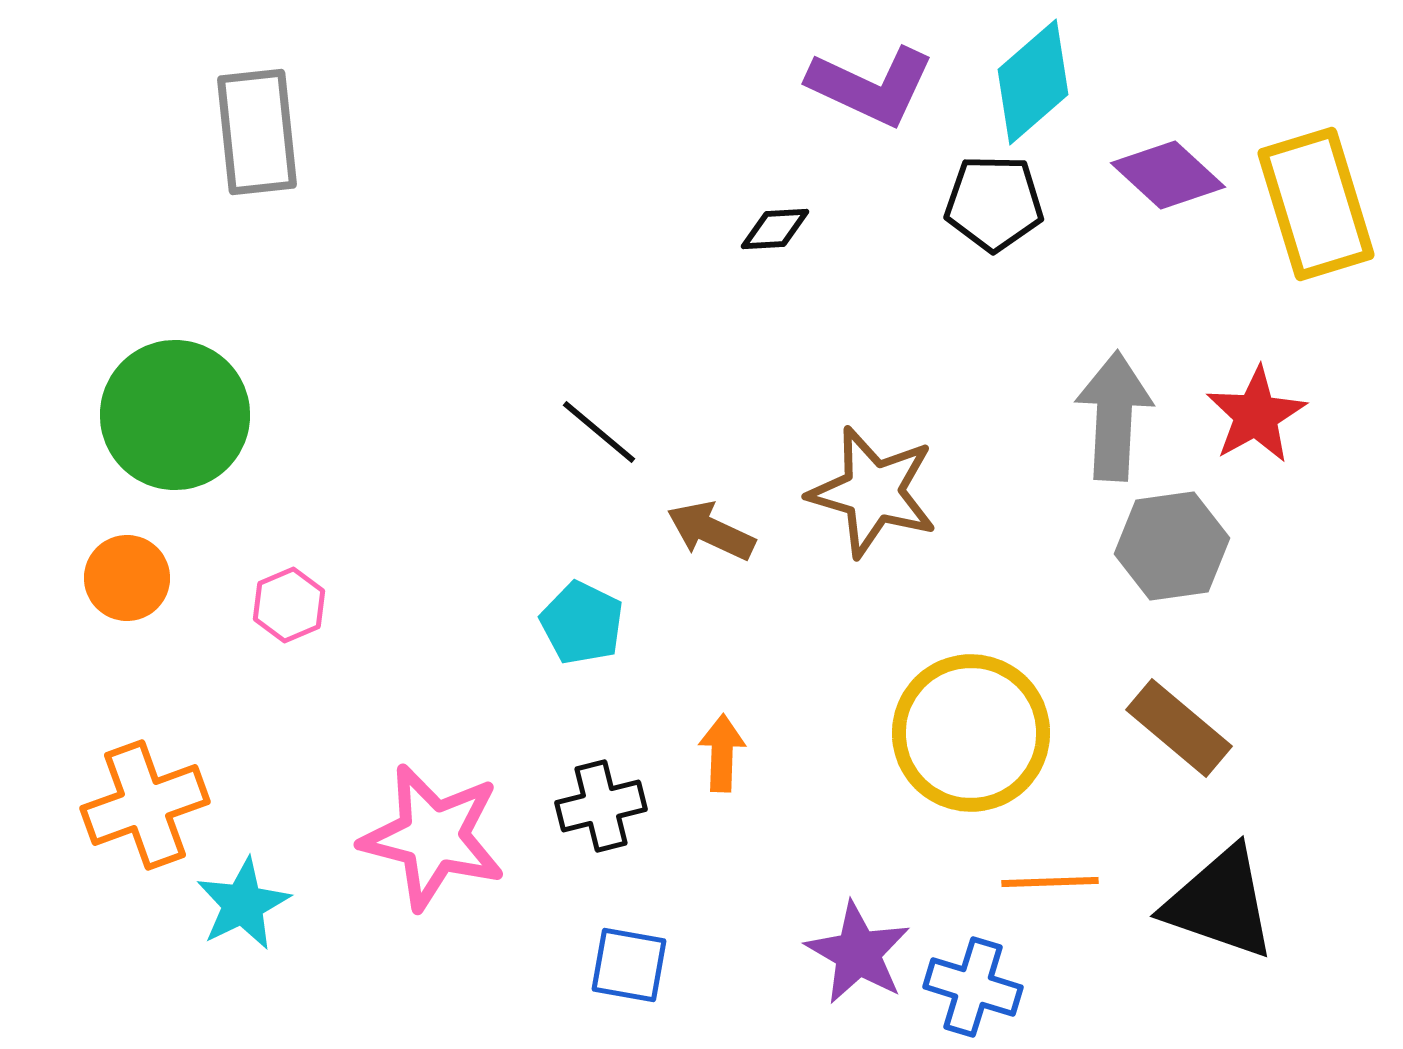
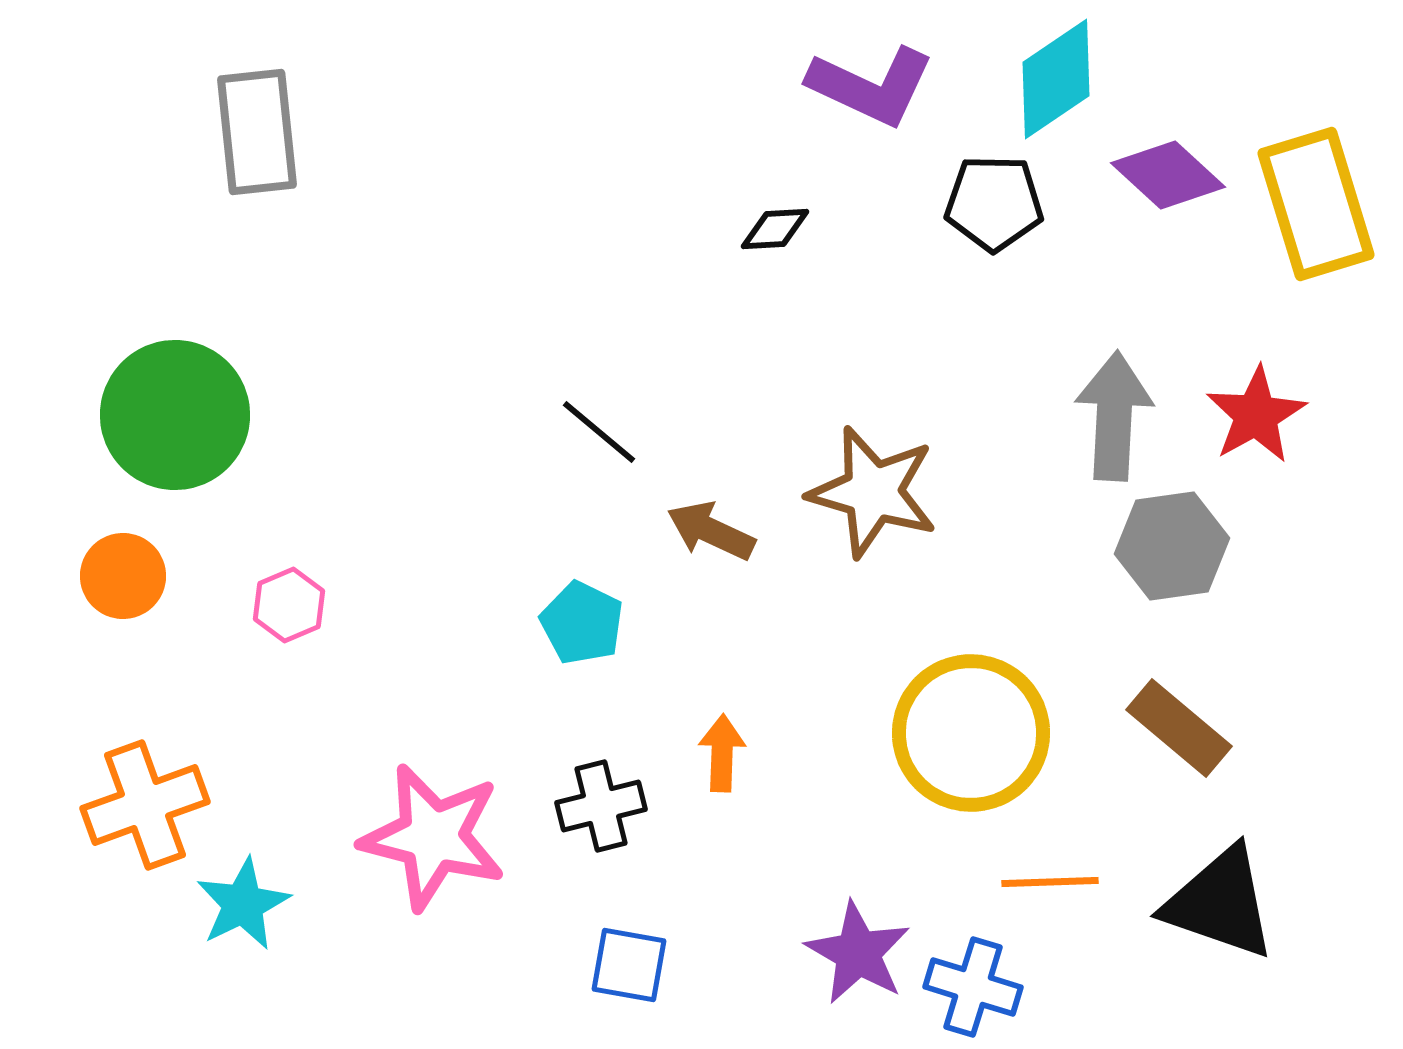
cyan diamond: moved 23 px right, 3 px up; rotated 7 degrees clockwise
orange circle: moved 4 px left, 2 px up
